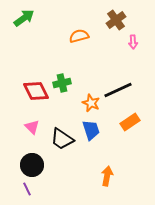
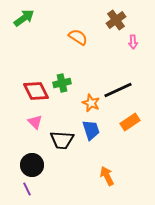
orange semicircle: moved 1 px left, 1 px down; rotated 48 degrees clockwise
pink triangle: moved 3 px right, 5 px up
black trapezoid: moved 1 px down; rotated 30 degrees counterclockwise
orange arrow: rotated 36 degrees counterclockwise
